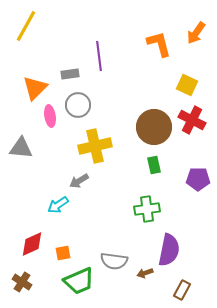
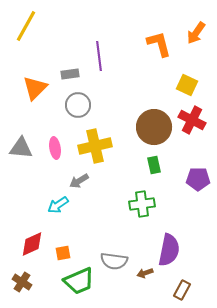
pink ellipse: moved 5 px right, 32 px down
green cross: moved 5 px left, 5 px up
